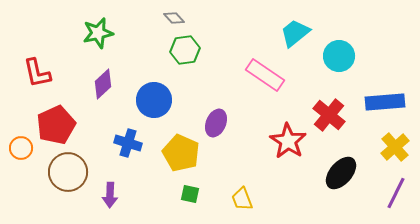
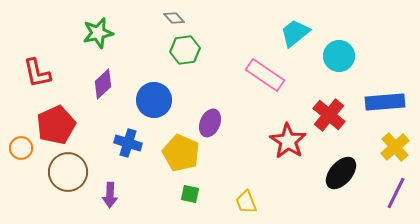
purple ellipse: moved 6 px left
yellow trapezoid: moved 4 px right, 3 px down
